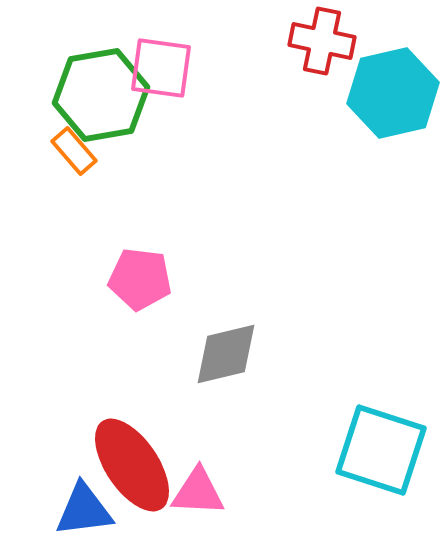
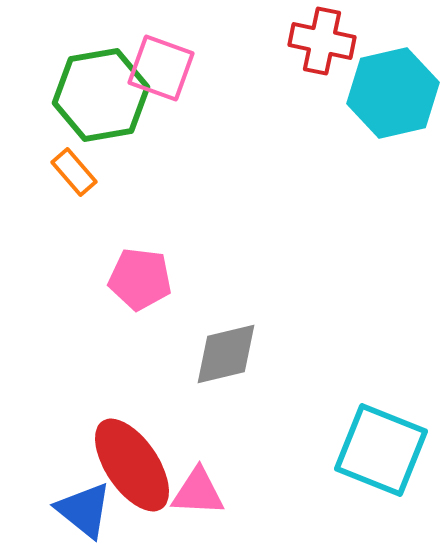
pink square: rotated 12 degrees clockwise
orange rectangle: moved 21 px down
cyan square: rotated 4 degrees clockwise
blue triangle: rotated 46 degrees clockwise
